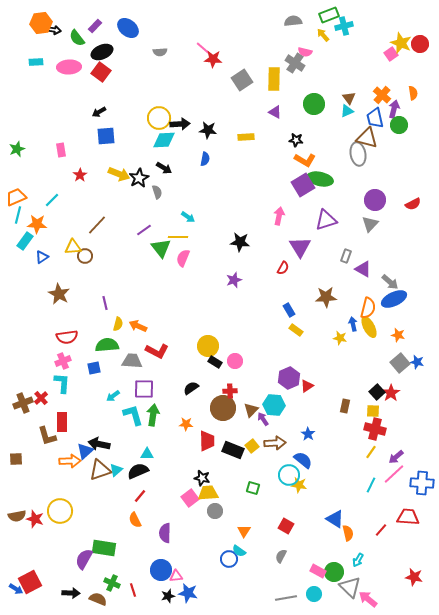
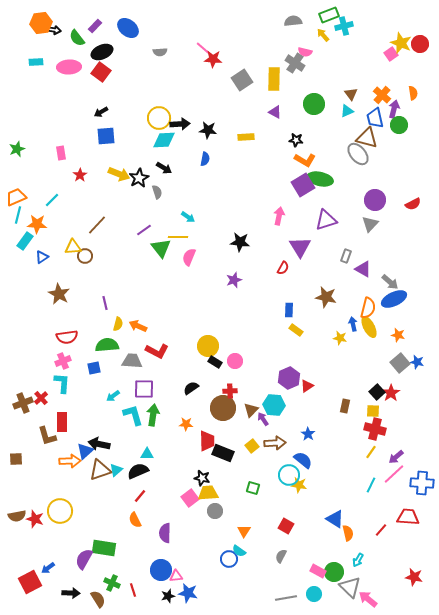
brown triangle at (349, 98): moved 2 px right, 4 px up
black arrow at (99, 112): moved 2 px right
pink rectangle at (61, 150): moved 3 px down
gray ellipse at (358, 154): rotated 30 degrees counterclockwise
pink semicircle at (183, 258): moved 6 px right, 1 px up
brown star at (326, 297): rotated 15 degrees clockwise
blue rectangle at (289, 310): rotated 32 degrees clockwise
black rectangle at (233, 450): moved 10 px left, 3 px down
blue arrow at (16, 589): moved 32 px right, 21 px up; rotated 112 degrees clockwise
brown semicircle at (98, 599): rotated 36 degrees clockwise
